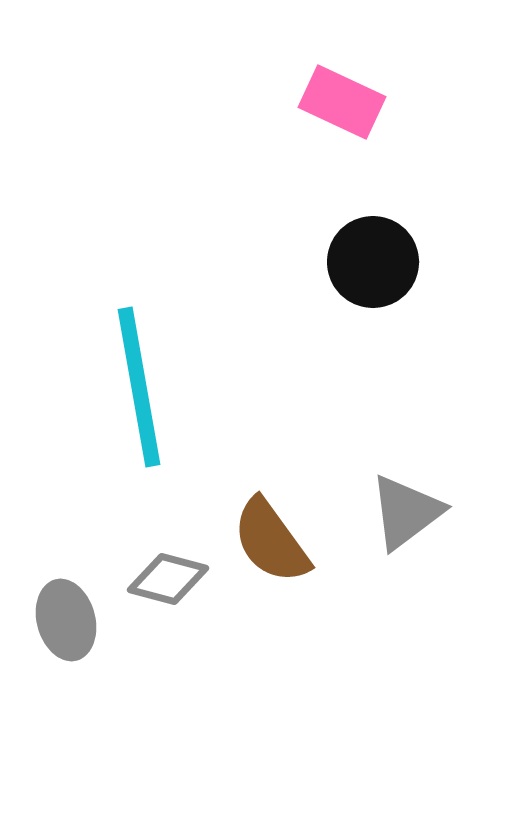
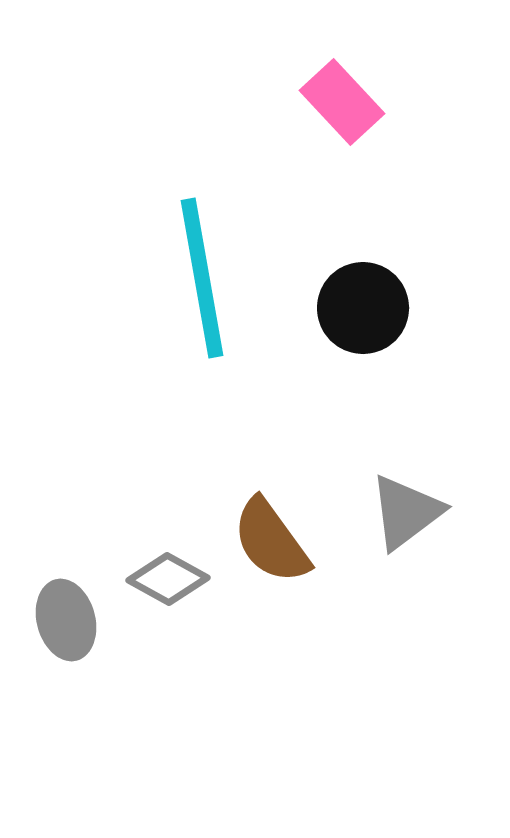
pink rectangle: rotated 22 degrees clockwise
black circle: moved 10 px left, 46 px down
cyan line: moved 63 px right, 109 px up
gray diamond: rotated 14 degrees clockwise
